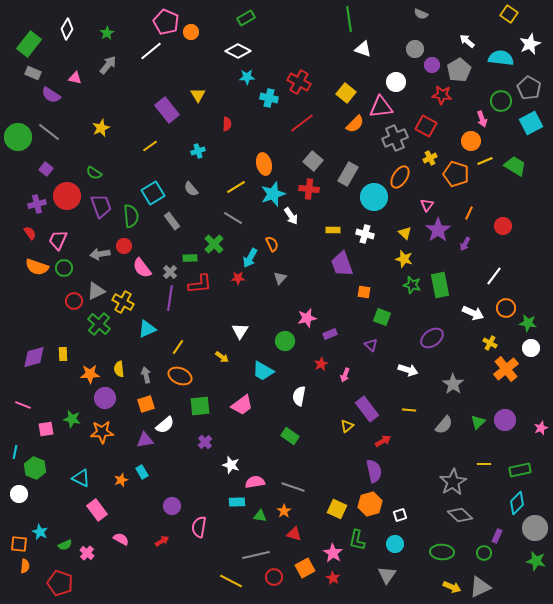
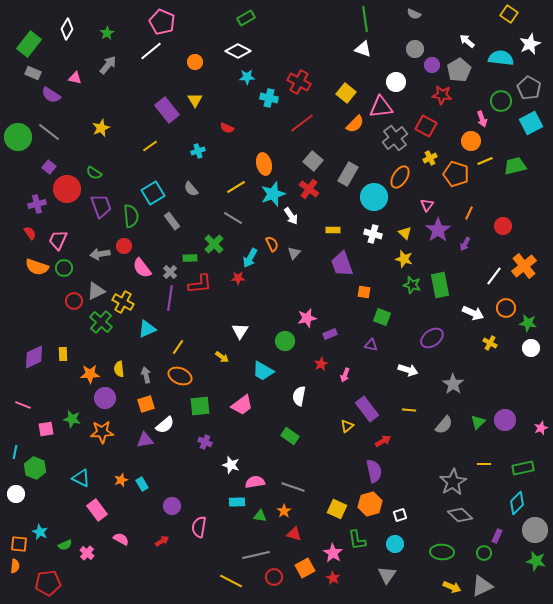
gray semicircle at (421, 14): moved 7 px left
green line at (349, 19): moved 16 px right
pink pentagon at (166, 22): moved 4 px left
orange circle at (191, 32): moved 4 px right, 30 px down
yellow triangle at (198, 95): moved 3 px left, 5 px down
red semicircle at (227, 124): moved 4 px down; rotated 112 degrees clockwise
gray cross at (395, 138): rotated 15 degrees counterclockwise
green trapezoid at (515, 166): rotated 45 degrees counterclockwise
purple square at (46, 169): moved 3 px right, 2 px up
red cross at (309, 189): rotated 30 degrees clockwise
red circle at (67, 196): moved 7 px up
white cross at (365, 234): moved 8 px right
gray triangle at (280, 278): moved 14 px right, 25 px up
green cross at (99, 324): moved 2 px right, 2 px up
purple triangle at (371, 345): rotated 32 degrees counterclockwise
purple diamond at (34, 357): rotated 10 degrees counterclockwise
orange cross at (506, 369): moved 18 px right, 103 px up
purple cross at (205, 442): rotated 24 degrees counterclockwise
green rectangle at (520, 470): moved 3 px right, 2 px up
cyan rectangle at (142, 472): moved 12 px down
white circle at (19, 494): moved 3 px left
gray circle at (535, 528): moved 2 px down
green L-shape at (357, 540): rotated 20 degrees counterclockwise
orange semicircle at (25, 566): moved 10 px left
red pentagon at (60, 583): moved 12 px left; rotated 25 degrees counterclockwise
gray triangle at (480, 587): moved 2 px right, 1 px up
